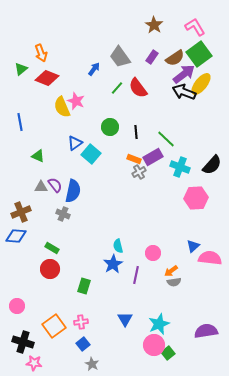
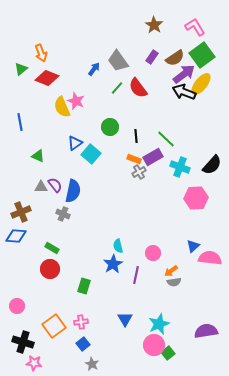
green square at (199, 54): moved 3 px right, 1 px down
gray trapezoid at (120, 57): moved 2 px left, 4 px down
black line at (136, 132): moved 4 px down
